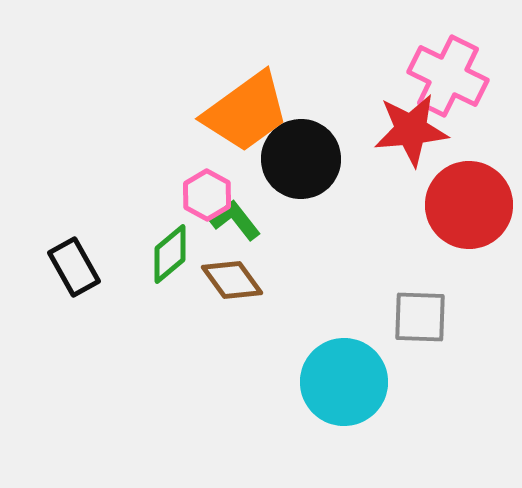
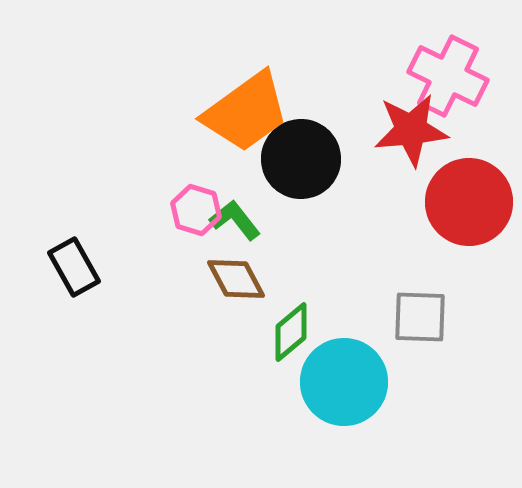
pink hexagon: moved 11 px left, 15 px down; rotated 12 degrees counterclockwise
red circle: moved 3 px up
green diamond: moved 121 px right, 78 px down
brown diamond: moved 4 px right, 1 px up; rotated 8 degrees clockwise
